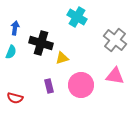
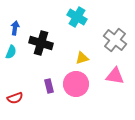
yellow triangle: moved 20 px right
pink circle: moved 5 px left, 1 px up
red semicircle: rotated 35 degrees counterclockwise
